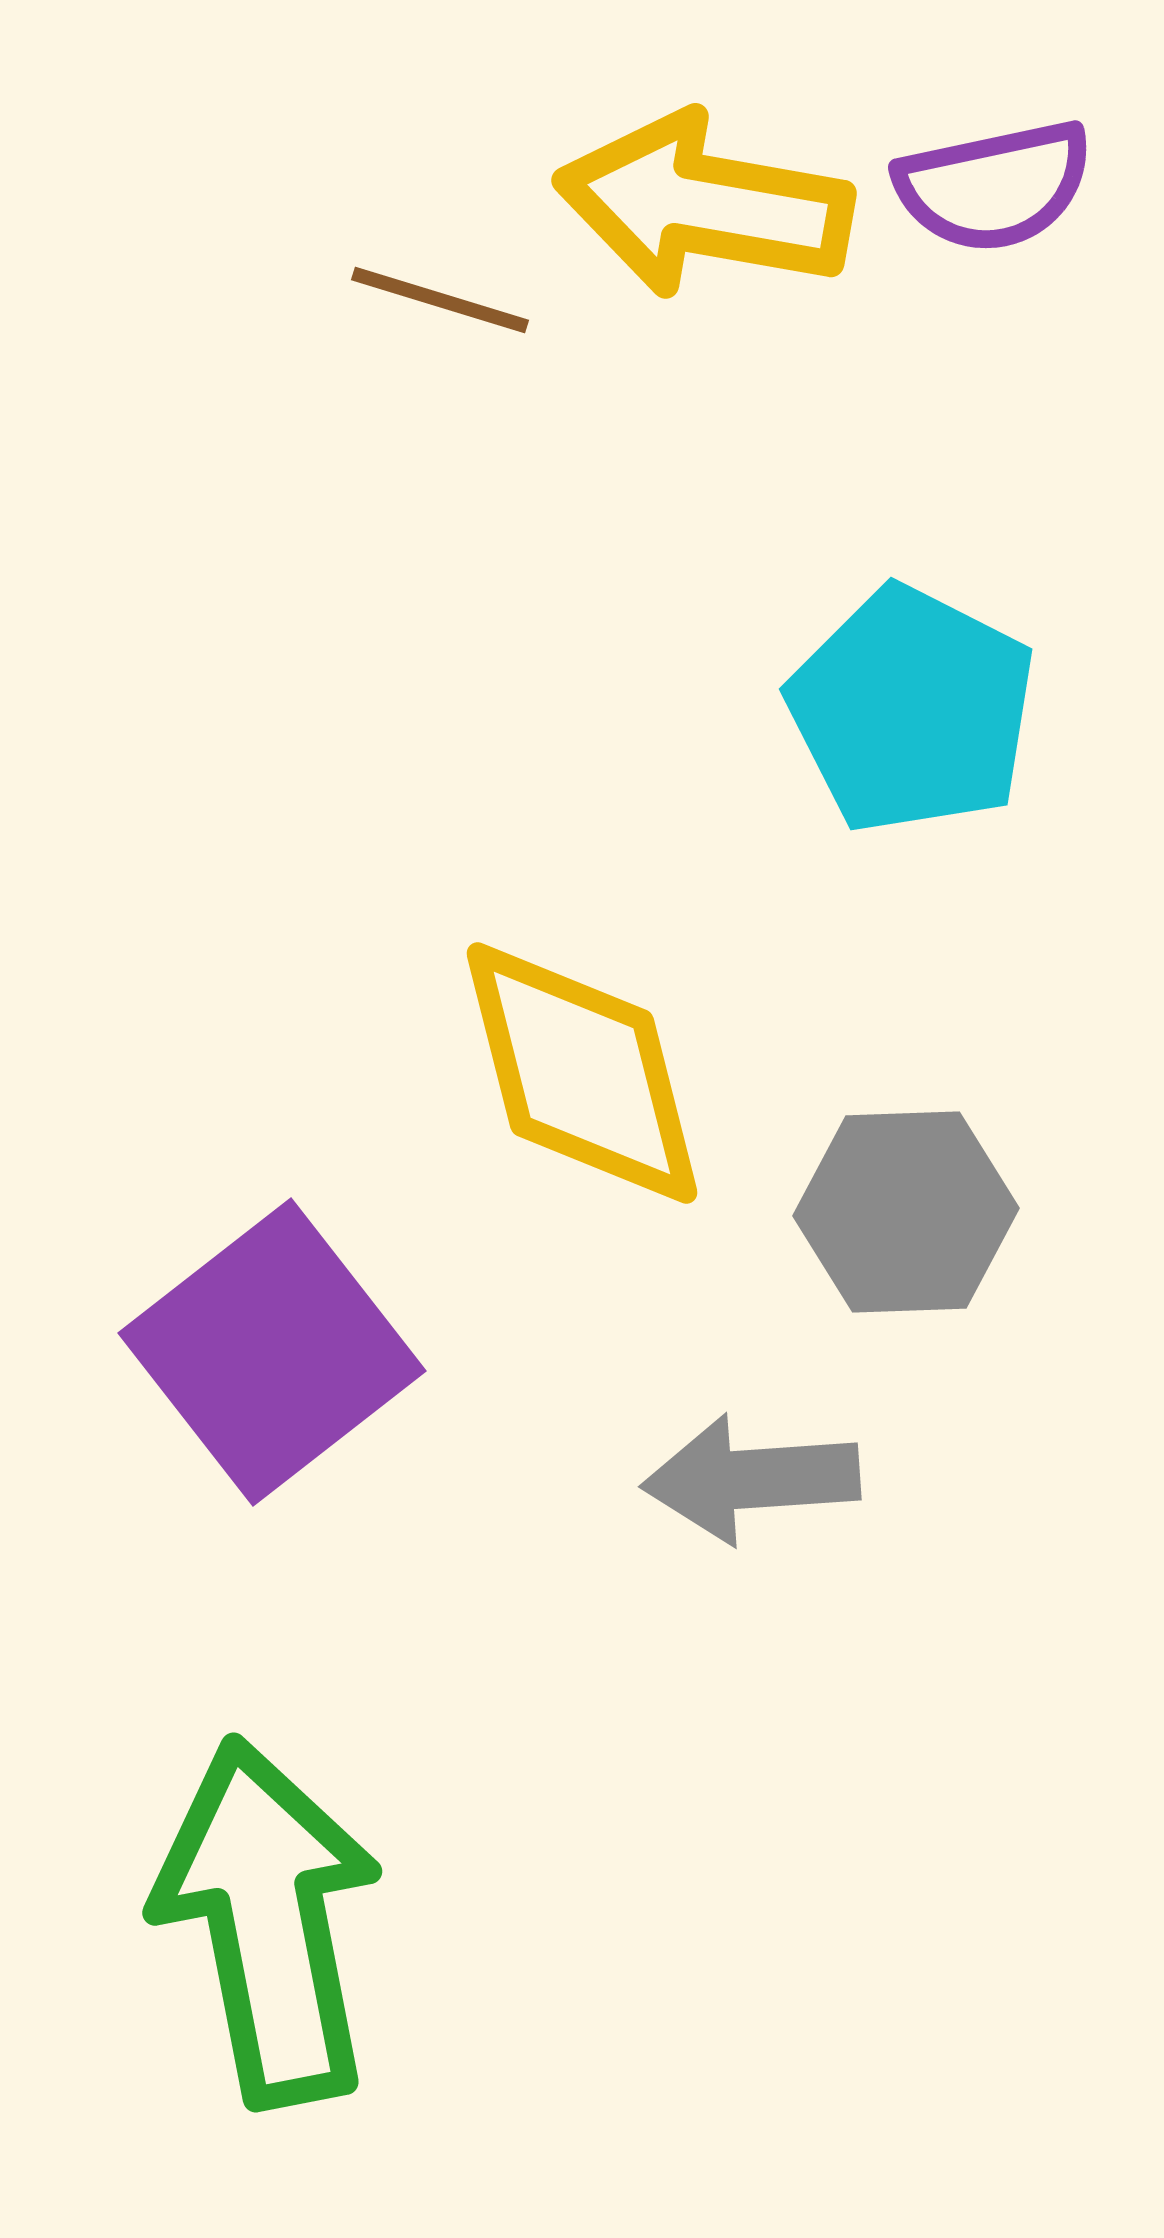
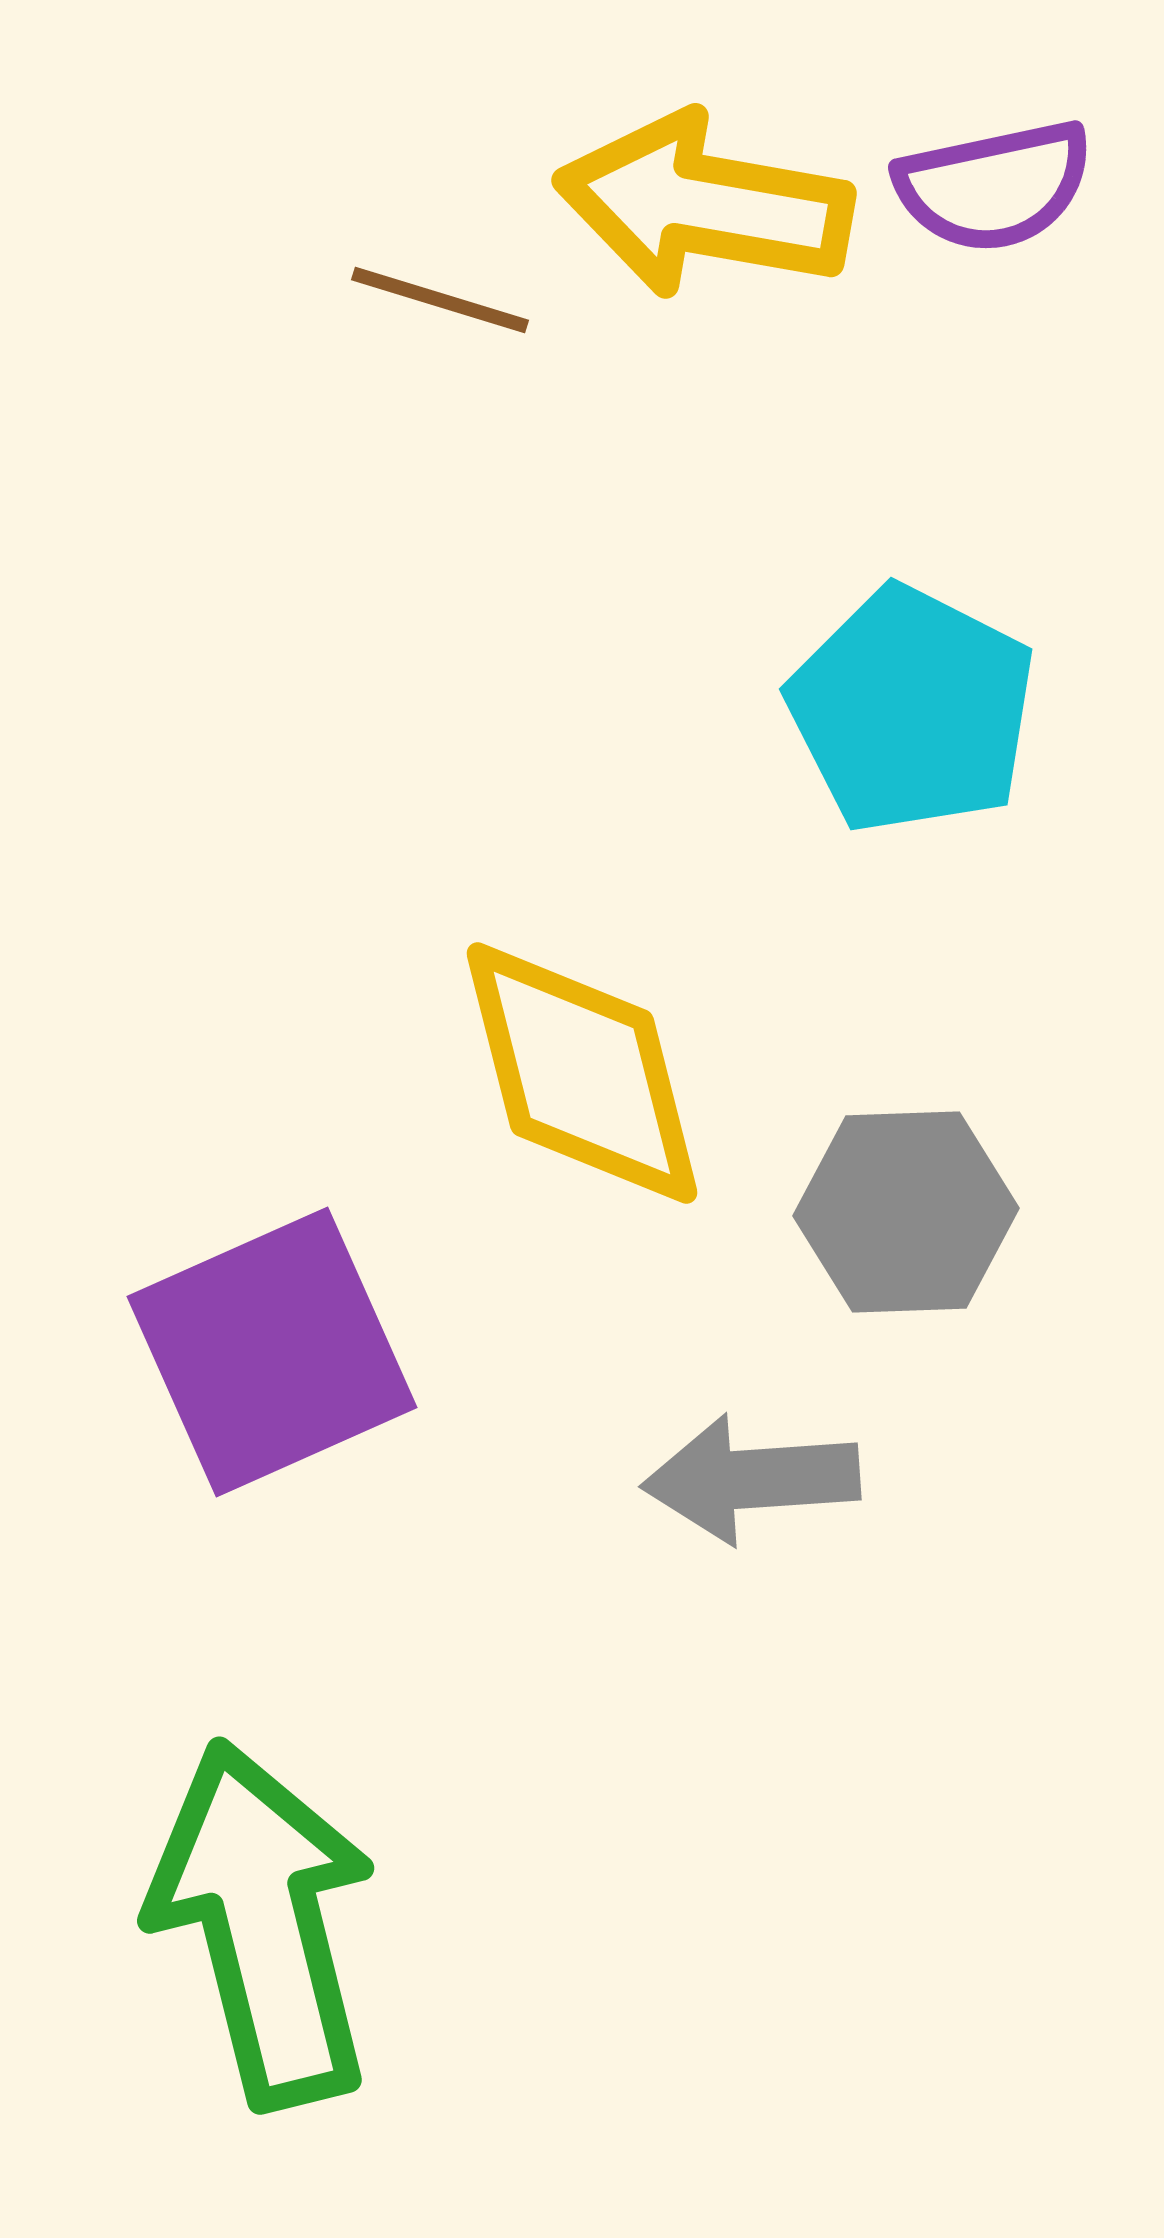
purple square: rotated 14 degrees clockwise
green arrow: moved 5 px left, 2 px down; rotated 3 degrees counterclockwise
